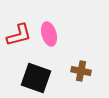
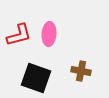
pink ellipse: rotated 20 degrees clockwise
